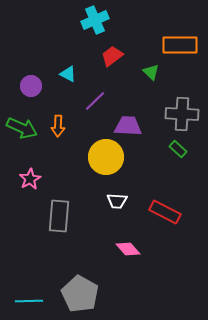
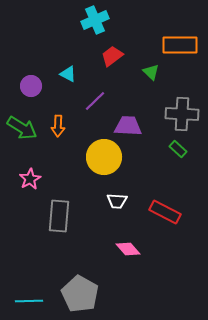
green arrow: rotated 8 degrees clockwise
yellow circle: moved 2 px left
